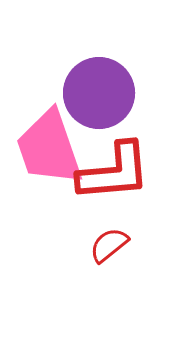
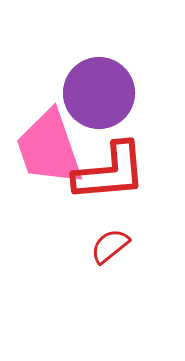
red L-shape: moved 4 px left
red semicircle: moved 1 px right, 1 px down
